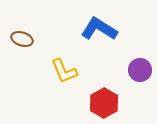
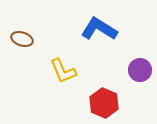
yellow L-shape: moved 1 px left
red hexagon: rotated 8 degrees counterclockwise
